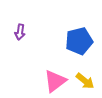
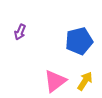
purple arrow: rotated 14 degrees clockwise
yellow arrow: rotated 96 degrees counterclockwise
